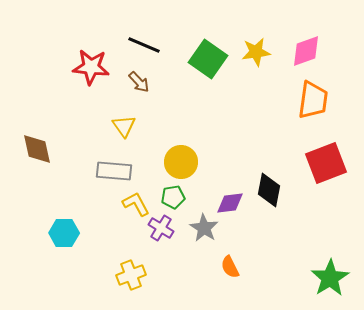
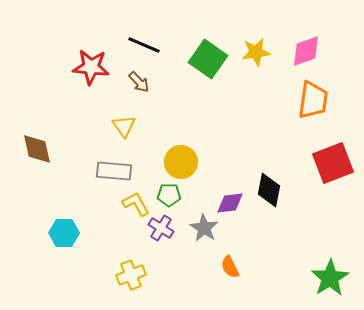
red square: moved 7 px right
green pentagon: moved 4 px left, 2 px up; rotated 10 degrees clockwise
